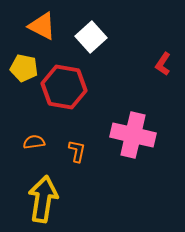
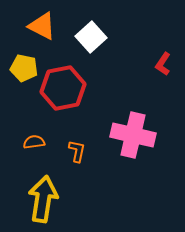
red hexagon: moved 1 px left, 1 px down; rotated 21 degrees counterclockwise
